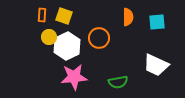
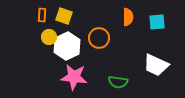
pink star: rotated 12 degrees clockwise
green semicircle: rotated 18 degrees clockwise
